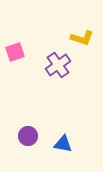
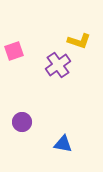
yellow L-shape: moved 3 px left, 3 px down
pink square: moved 1 px left, 1 px up
purple circle: moved 6 px left, 14 px up
